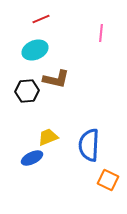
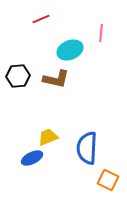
cyan ellipse: moved 35 px right
black hexagon: moved 9 px left, 15 px up
blue semicircle: moved 2 px left, 3 px down
